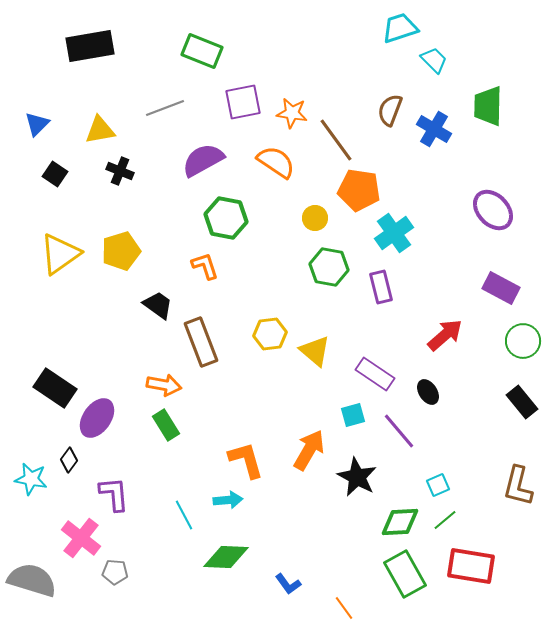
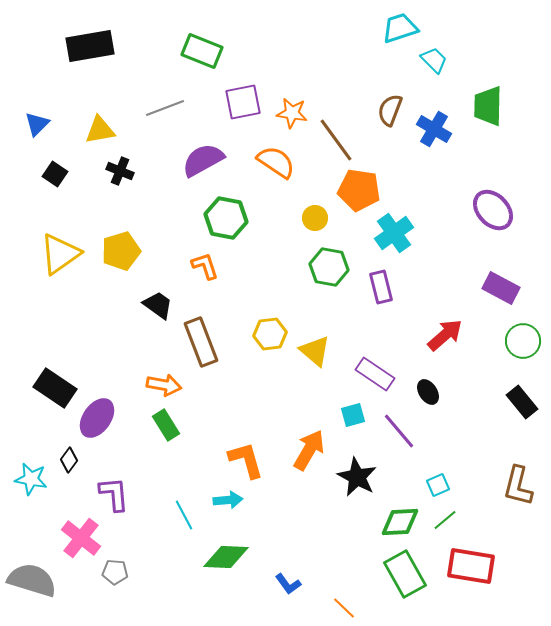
orange line at (344, 608): rotated 10 degrees counterclockwise
